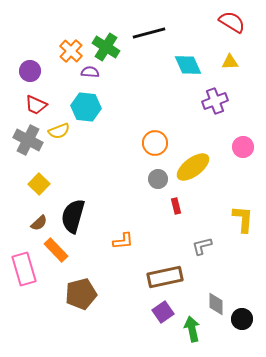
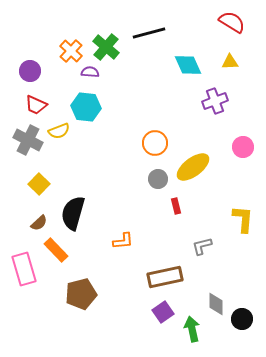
green cross: rotated 8 degrees clockwise
black semicircle: moved 3 px up
